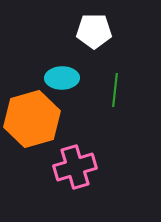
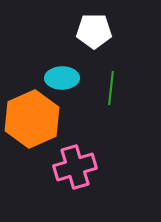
green line: moved 4 px left, 2 px up
orange hexagon: rotated 8 degrees counterclockwise
